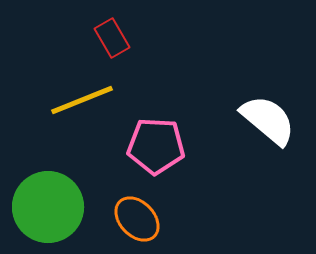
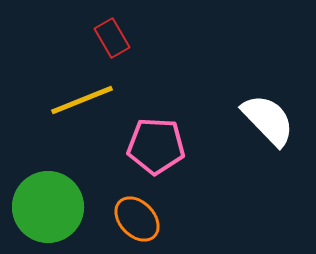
white semicircle: rotated 6 degrees clockwise
